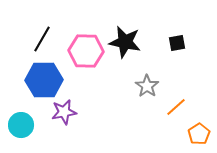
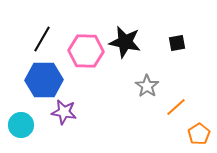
purple star: rotated 20 degrees clockwise
